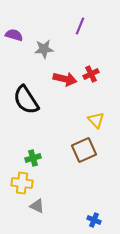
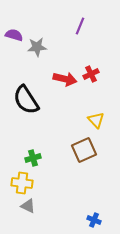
gray star: moved 7 px left, 2 px up
gray triangle: moved 9 px left
